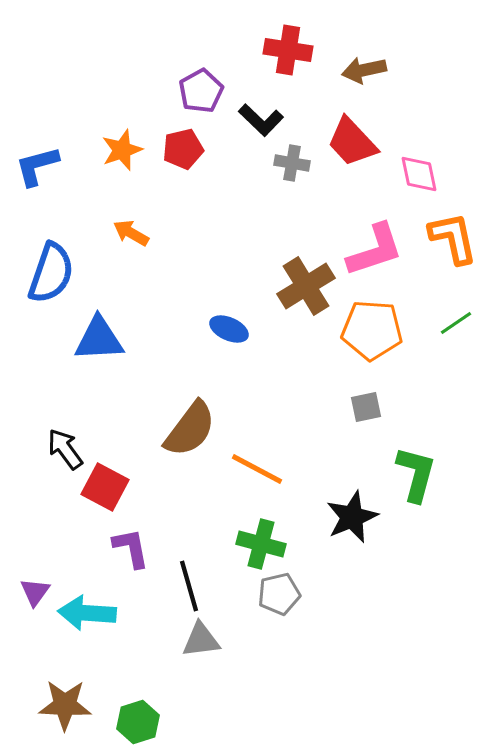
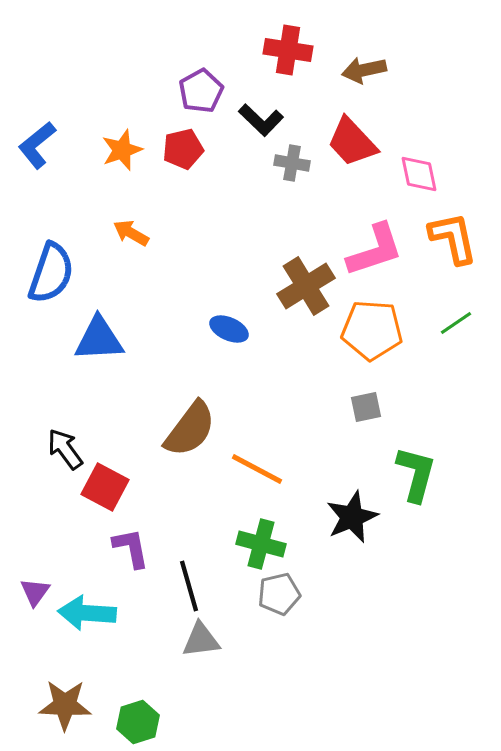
blue L-shape: moved 21 px up; rotated 24 degrees counterclockwise
